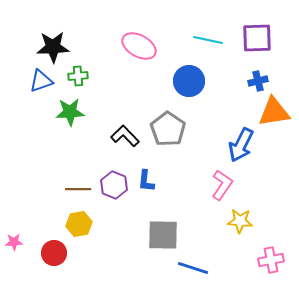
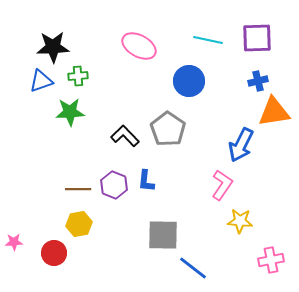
blue line: rotated 20 degrees clockwise
